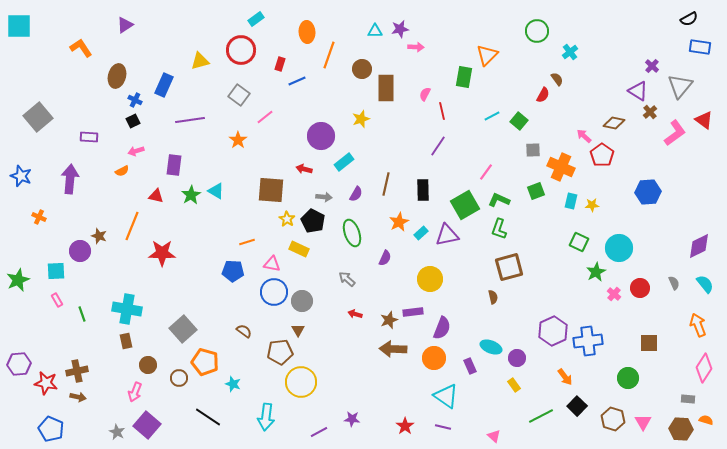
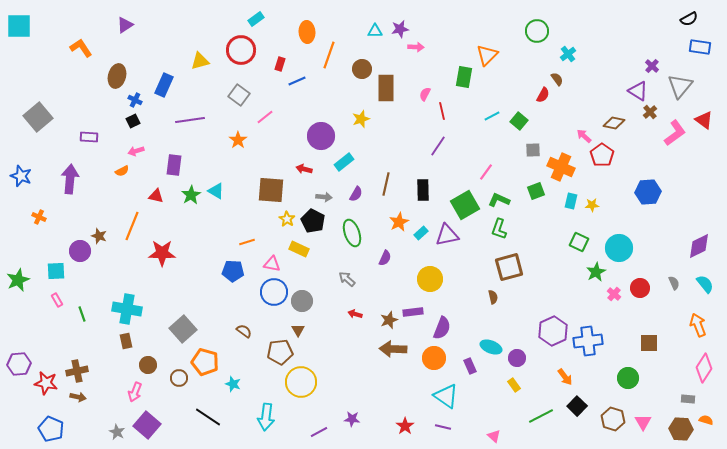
cyan cross at (570, 52): moved 2 px left, 2 px down
